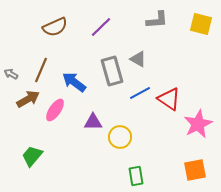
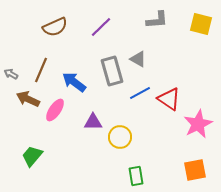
brown arrow: rotated 125 degrees counterclockwise
